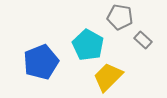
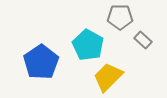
gray pentagon: rotated 10 degrees counterclockwise
blue pentagon: rotated 12 degrees counterclockwise
